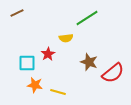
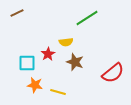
yellow semicircle: moved 4 px down
brown star: moved 14 px left
